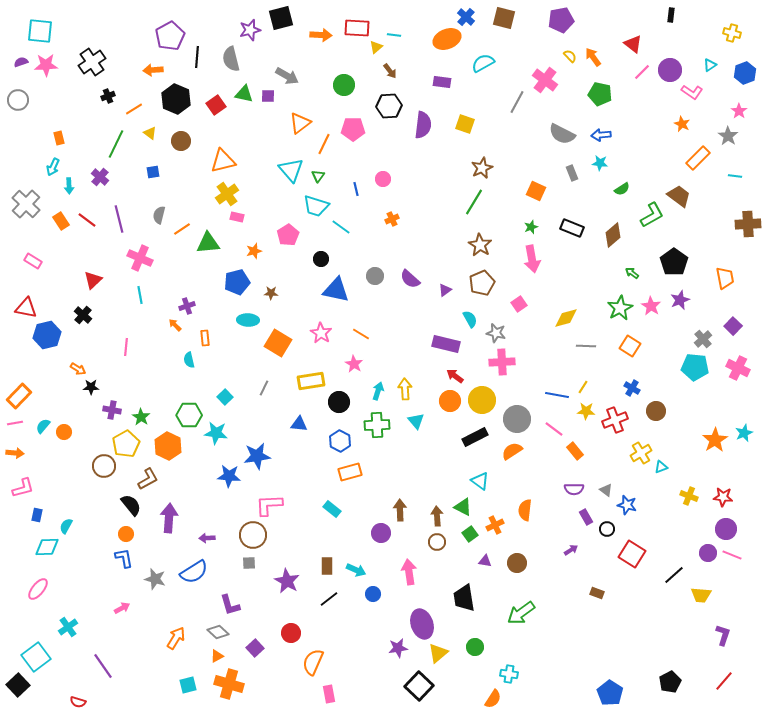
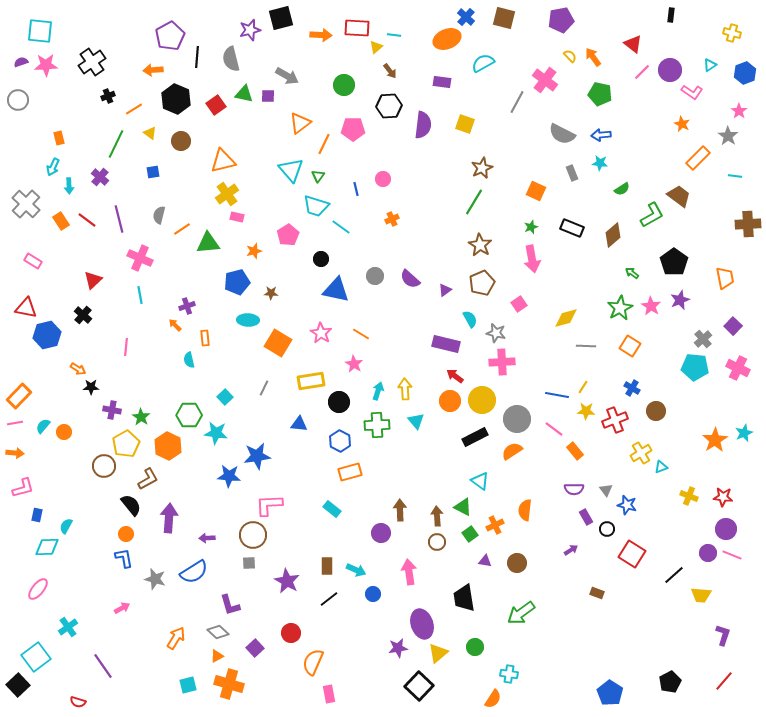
gray triangle at (606, 490): rotated 16 degrees clockwise
